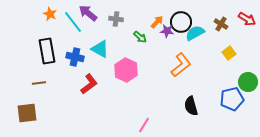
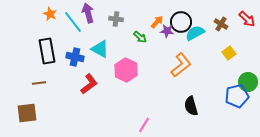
purple arrow: rotated 36 degrees clockwise
red arrow: rotated 12 degrees clockwise
blue pentagon: moved 5 px right, 3 px up
